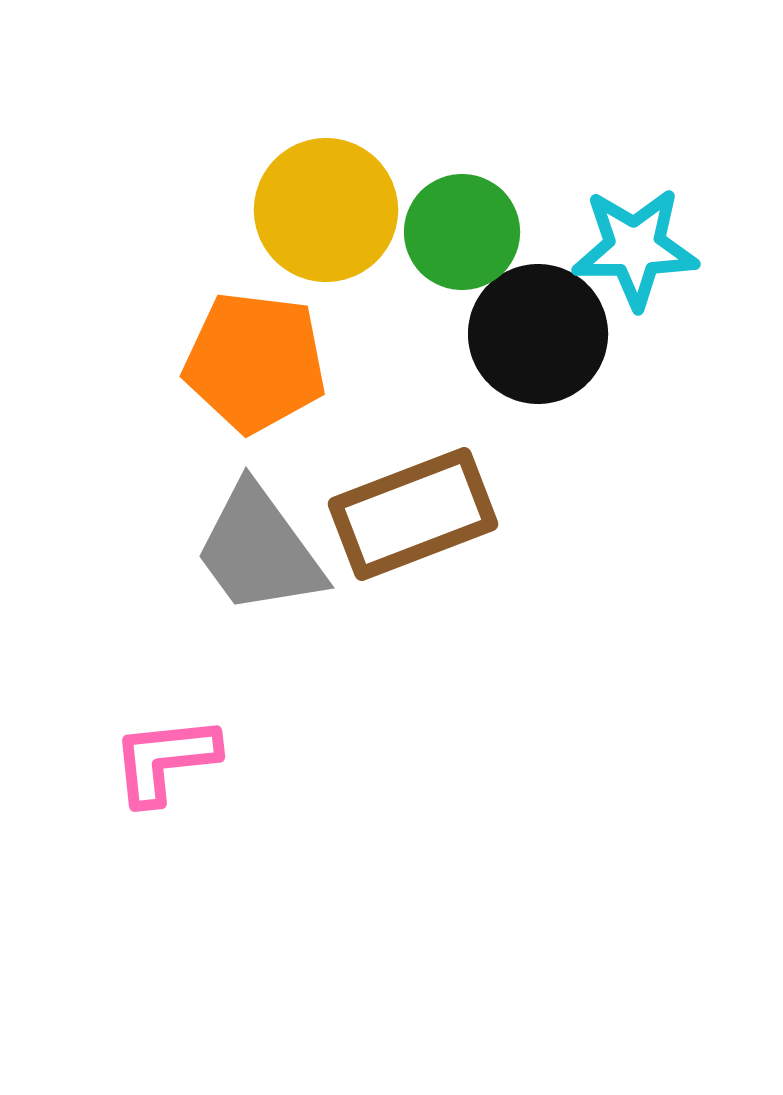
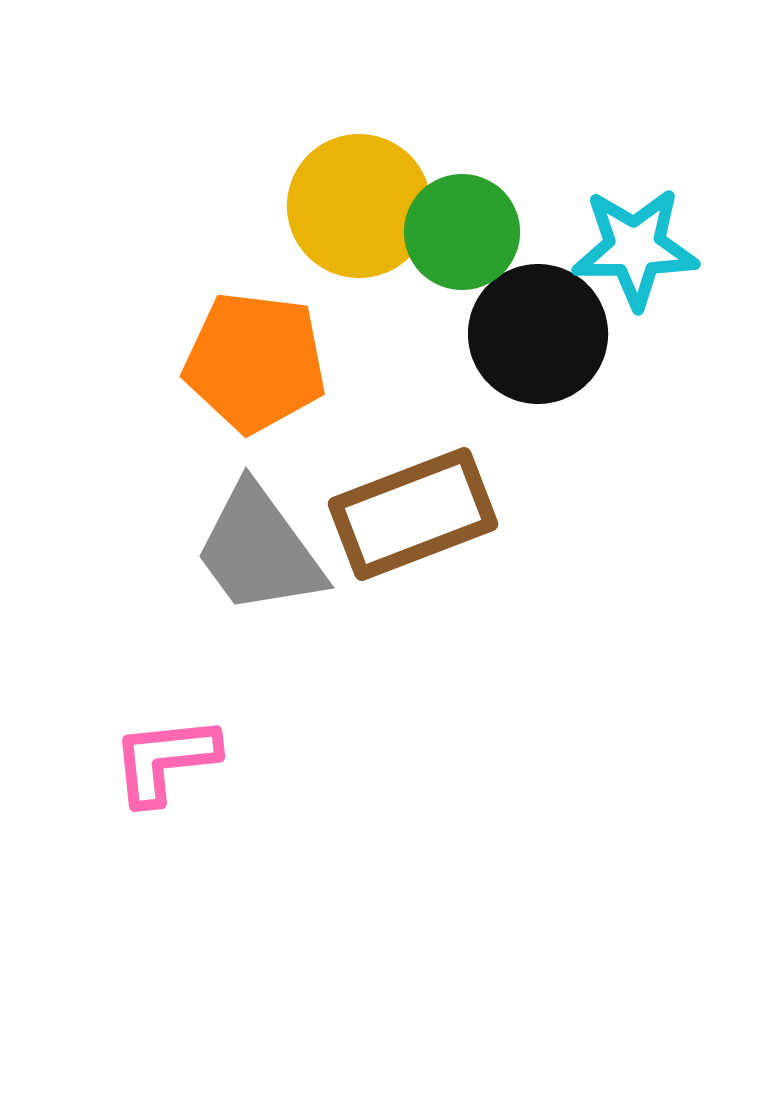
yellow circle: moved 33 px right, 4 px up
